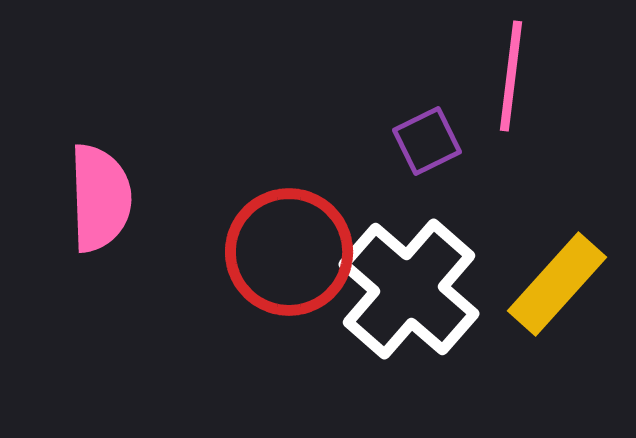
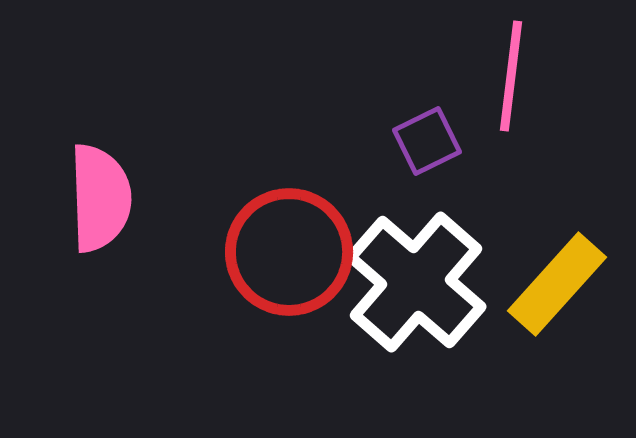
white cross: moved 7 px right, 7 px up
